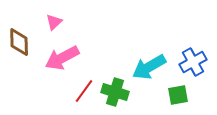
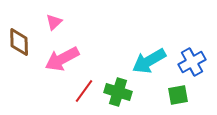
pink arrow: moved 1 px down
blue cross: moved 1 px left
cyan arrow: moved 6 px up
green cross: moved 3 px right
